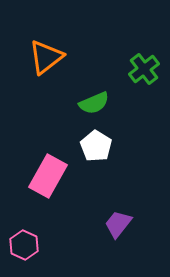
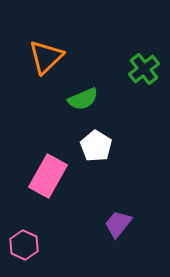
orange triangle: rotated 6 degrees counterclockwise
green semicircle: moved 11 px left, 4 px up
